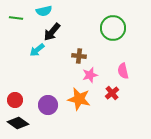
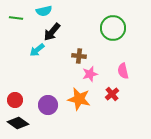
pink star: moved 1 px up
red cross: moved 1 px down
